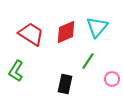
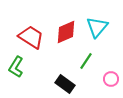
red trapezoid: moved 3 px down
green line: moved 2 px left
green L-shape: moved 4 px up
pink circle: moved 1 px left
black rectangle: rotated 66 degrees counterclockwise
